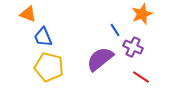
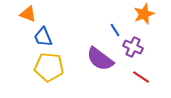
orange star: moved 2 px right
purple semicircle: rotated 104 degrees counterclockwise
yellow pentagon: rotated 8 degrees counterclockwise
